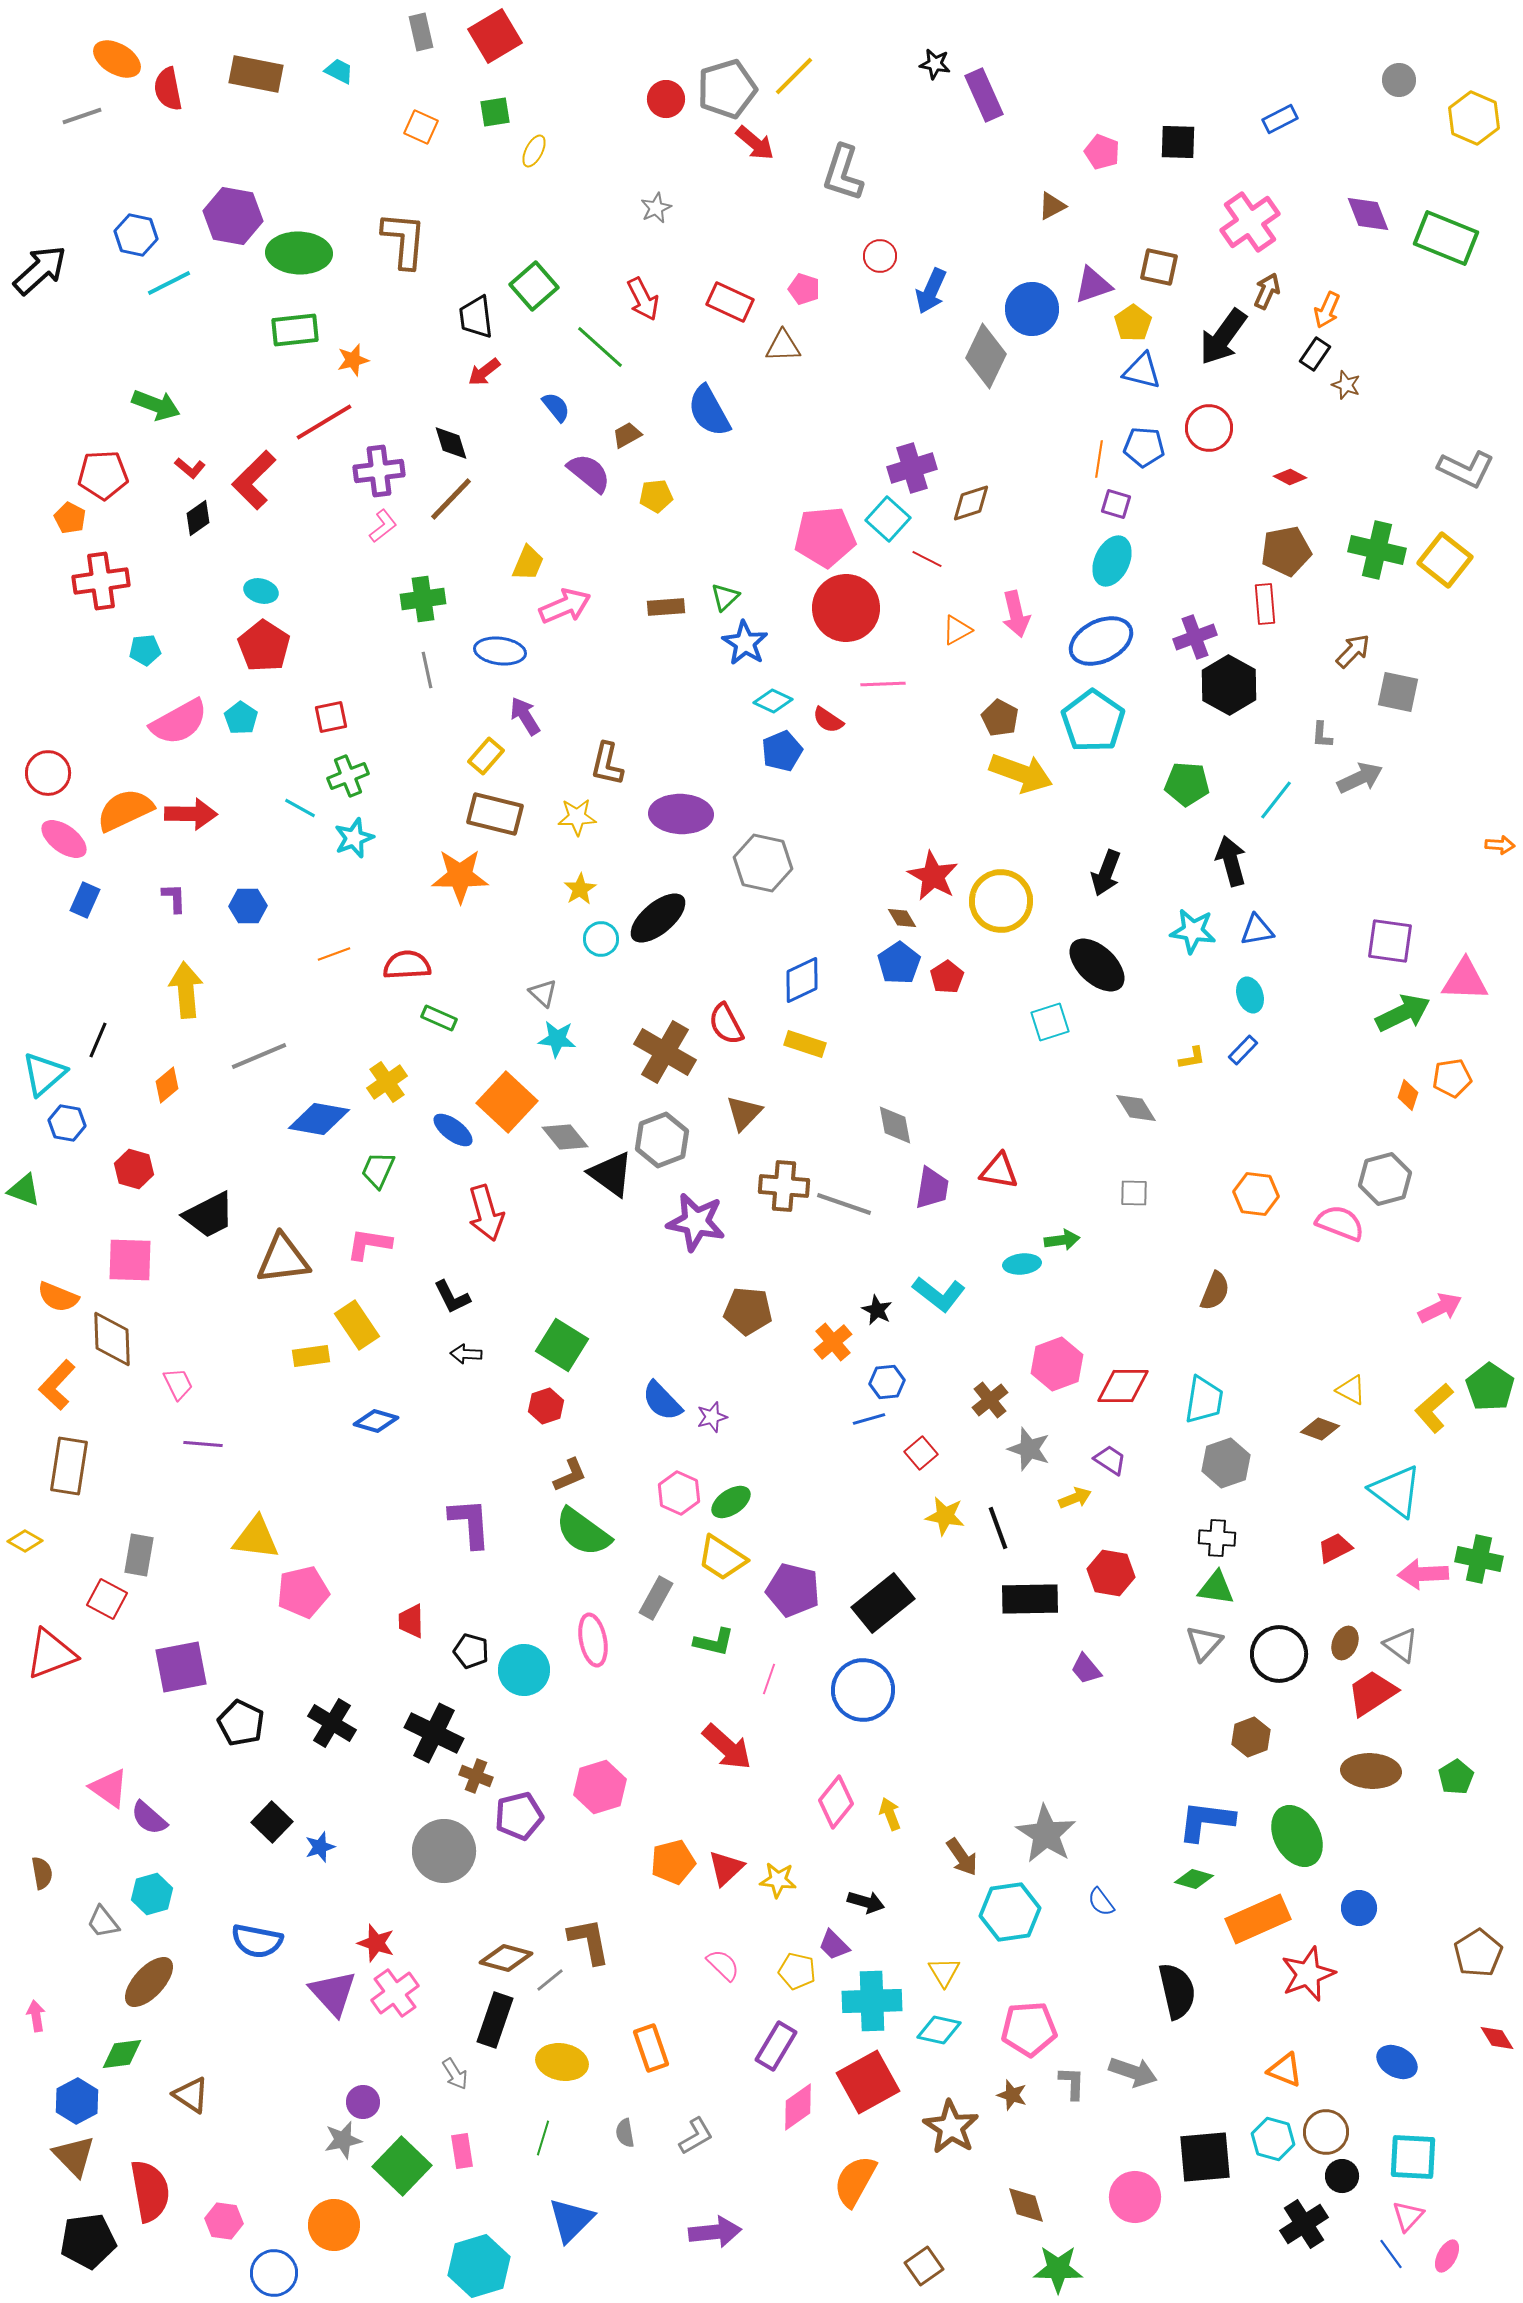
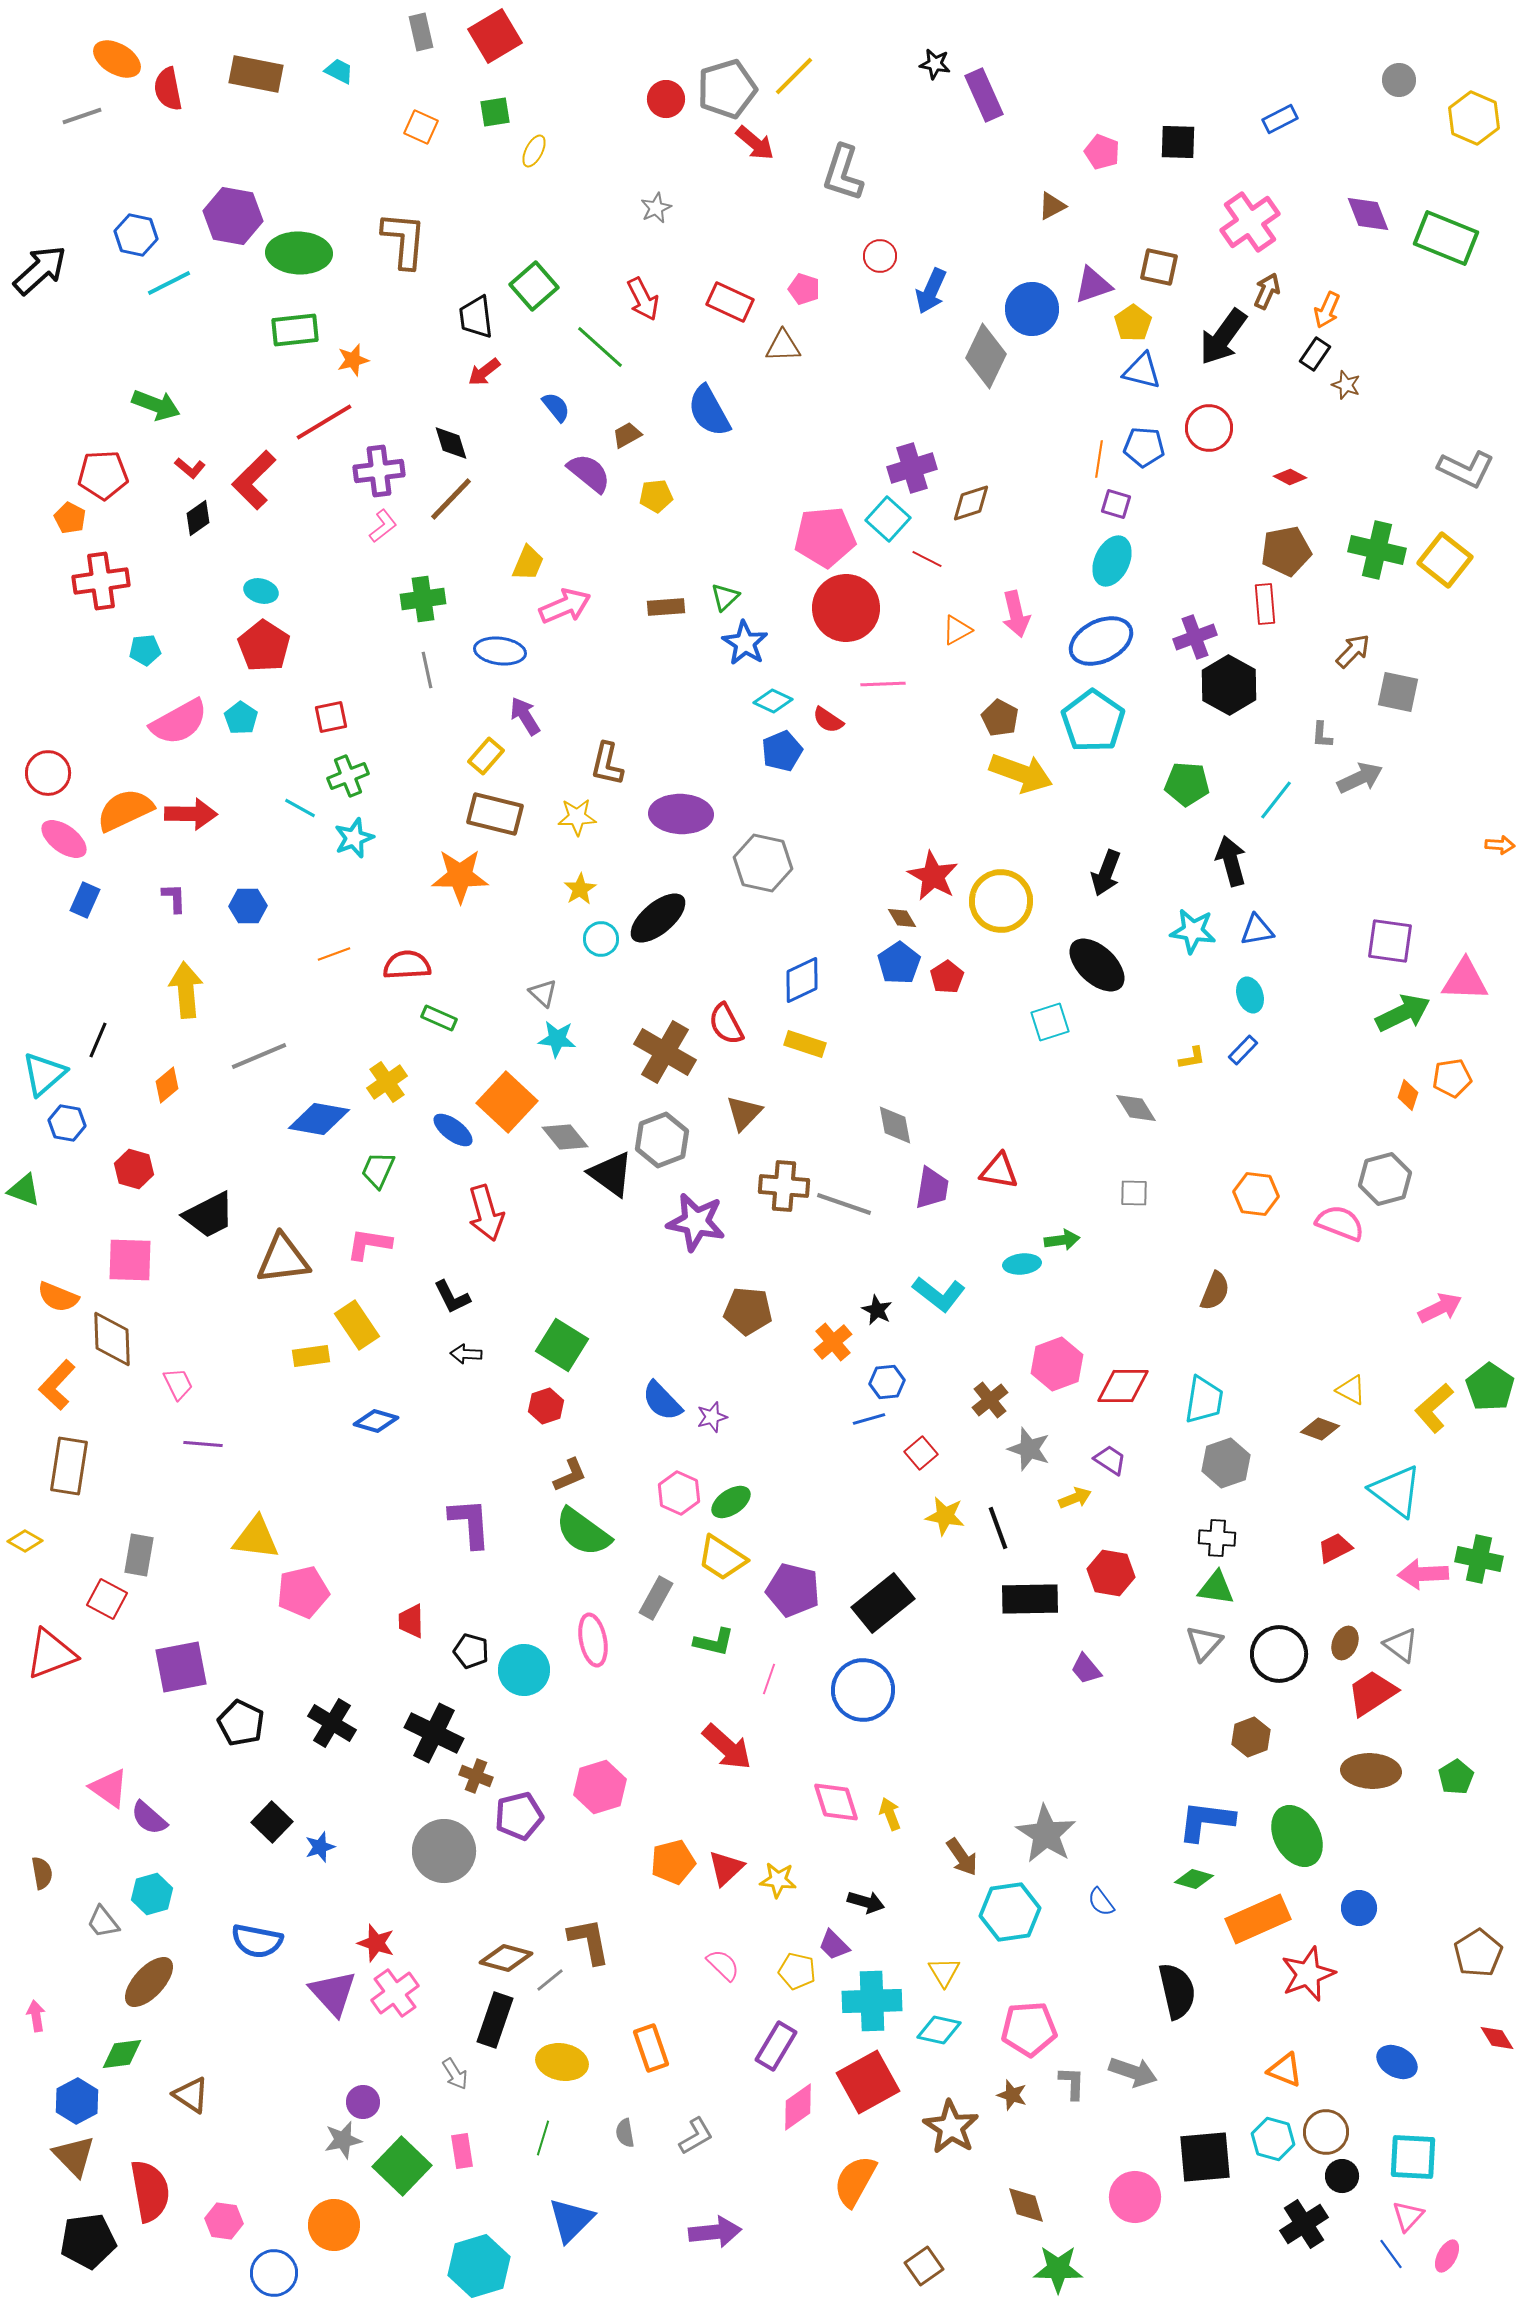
pink diamond at (836, 1802): rotated 57 degrees counterclockwise
